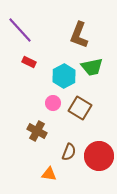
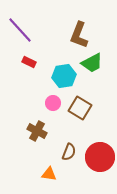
green trapezoid: moved 4 px up; rotated 15 degrees counterclockwise
cyan hexagon: rotated 20 degrees clockwise
red circle: moved 1 px right, 1 px down
